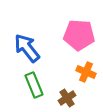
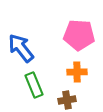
blue arrow: moved 6 px left
orange cross: moved 9 px left; rotated 24 degrees counterclockwise
brown cross: moved 2 px down; rotated 24 degrees clockwise
